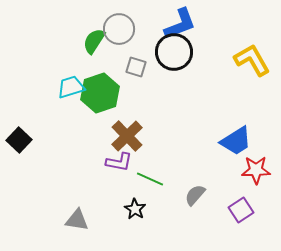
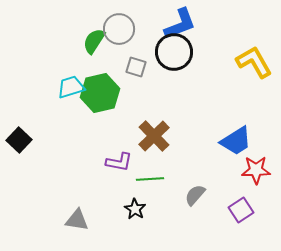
yellow L-shape: moved 2 px right, 2 px down
green hexagon: rotated 6 degrees clockwise
brown cross: moved 27 px right
green line: rotated 28 degrees counterclockwise
